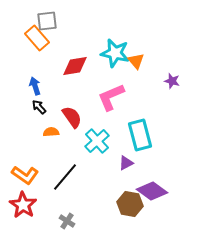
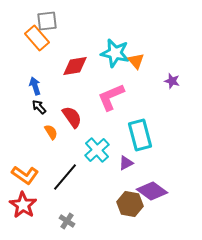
orange semicircle: rotated 63 degrees clockwise
cyan cross: moved 9 px down
